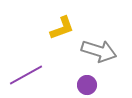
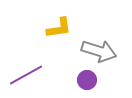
yellow L-shape: moved 3 px left; rotated 12 degrees clockwise
purple circle: moved 5 px up
